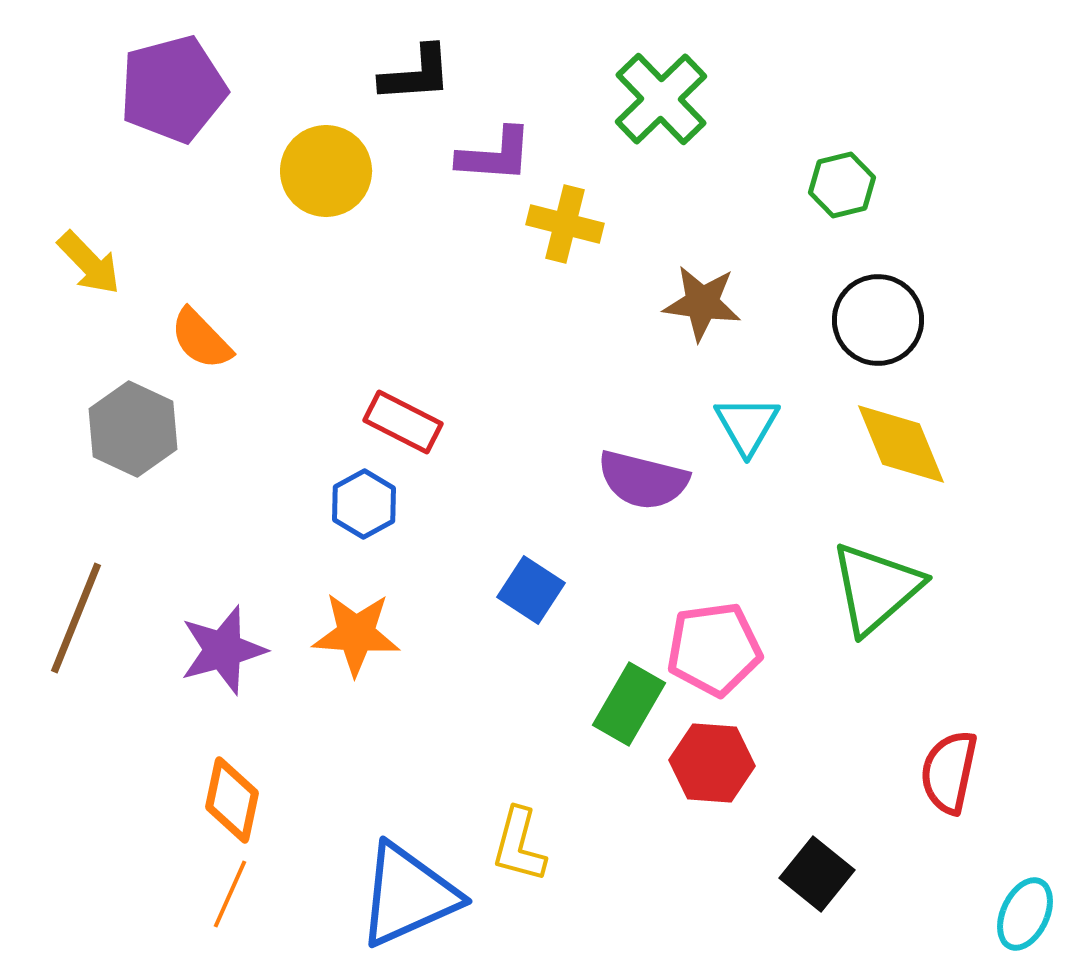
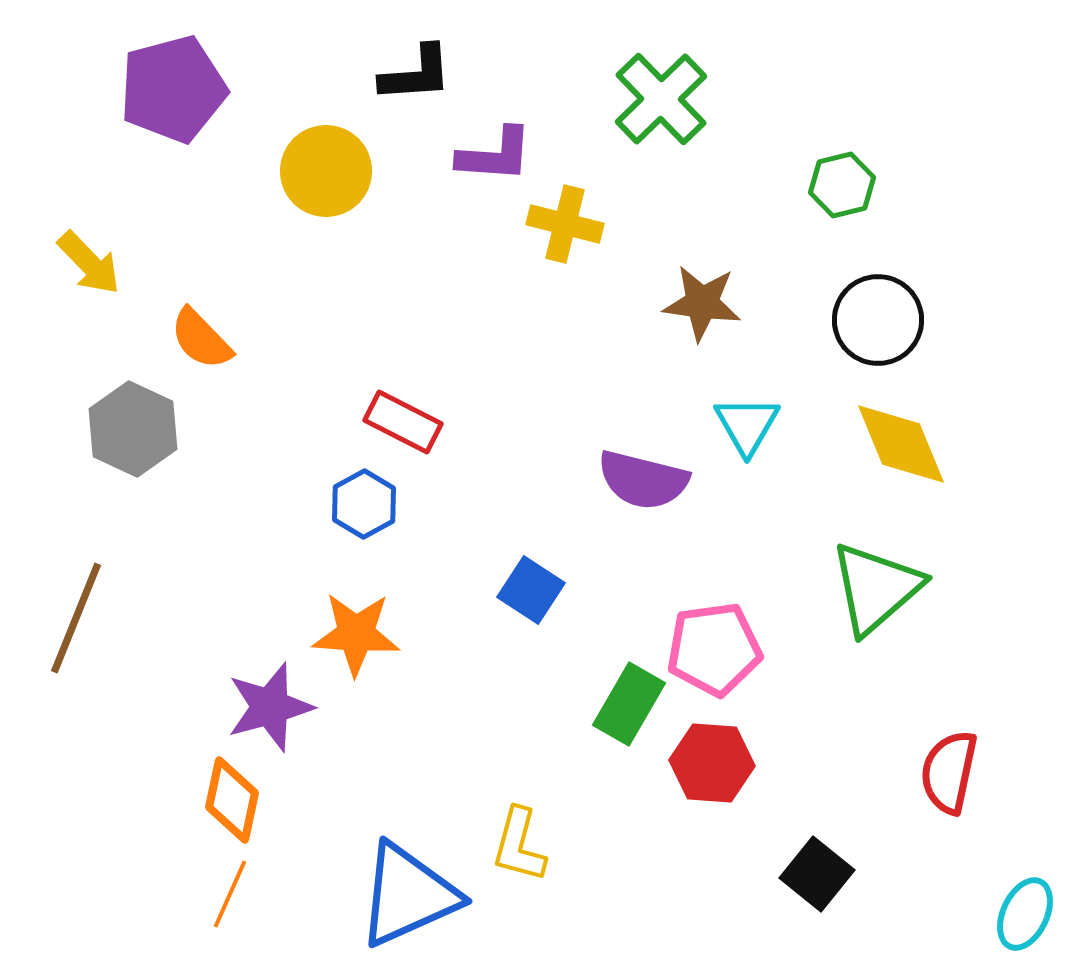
purple star: moved 47 px right, 57 px down
